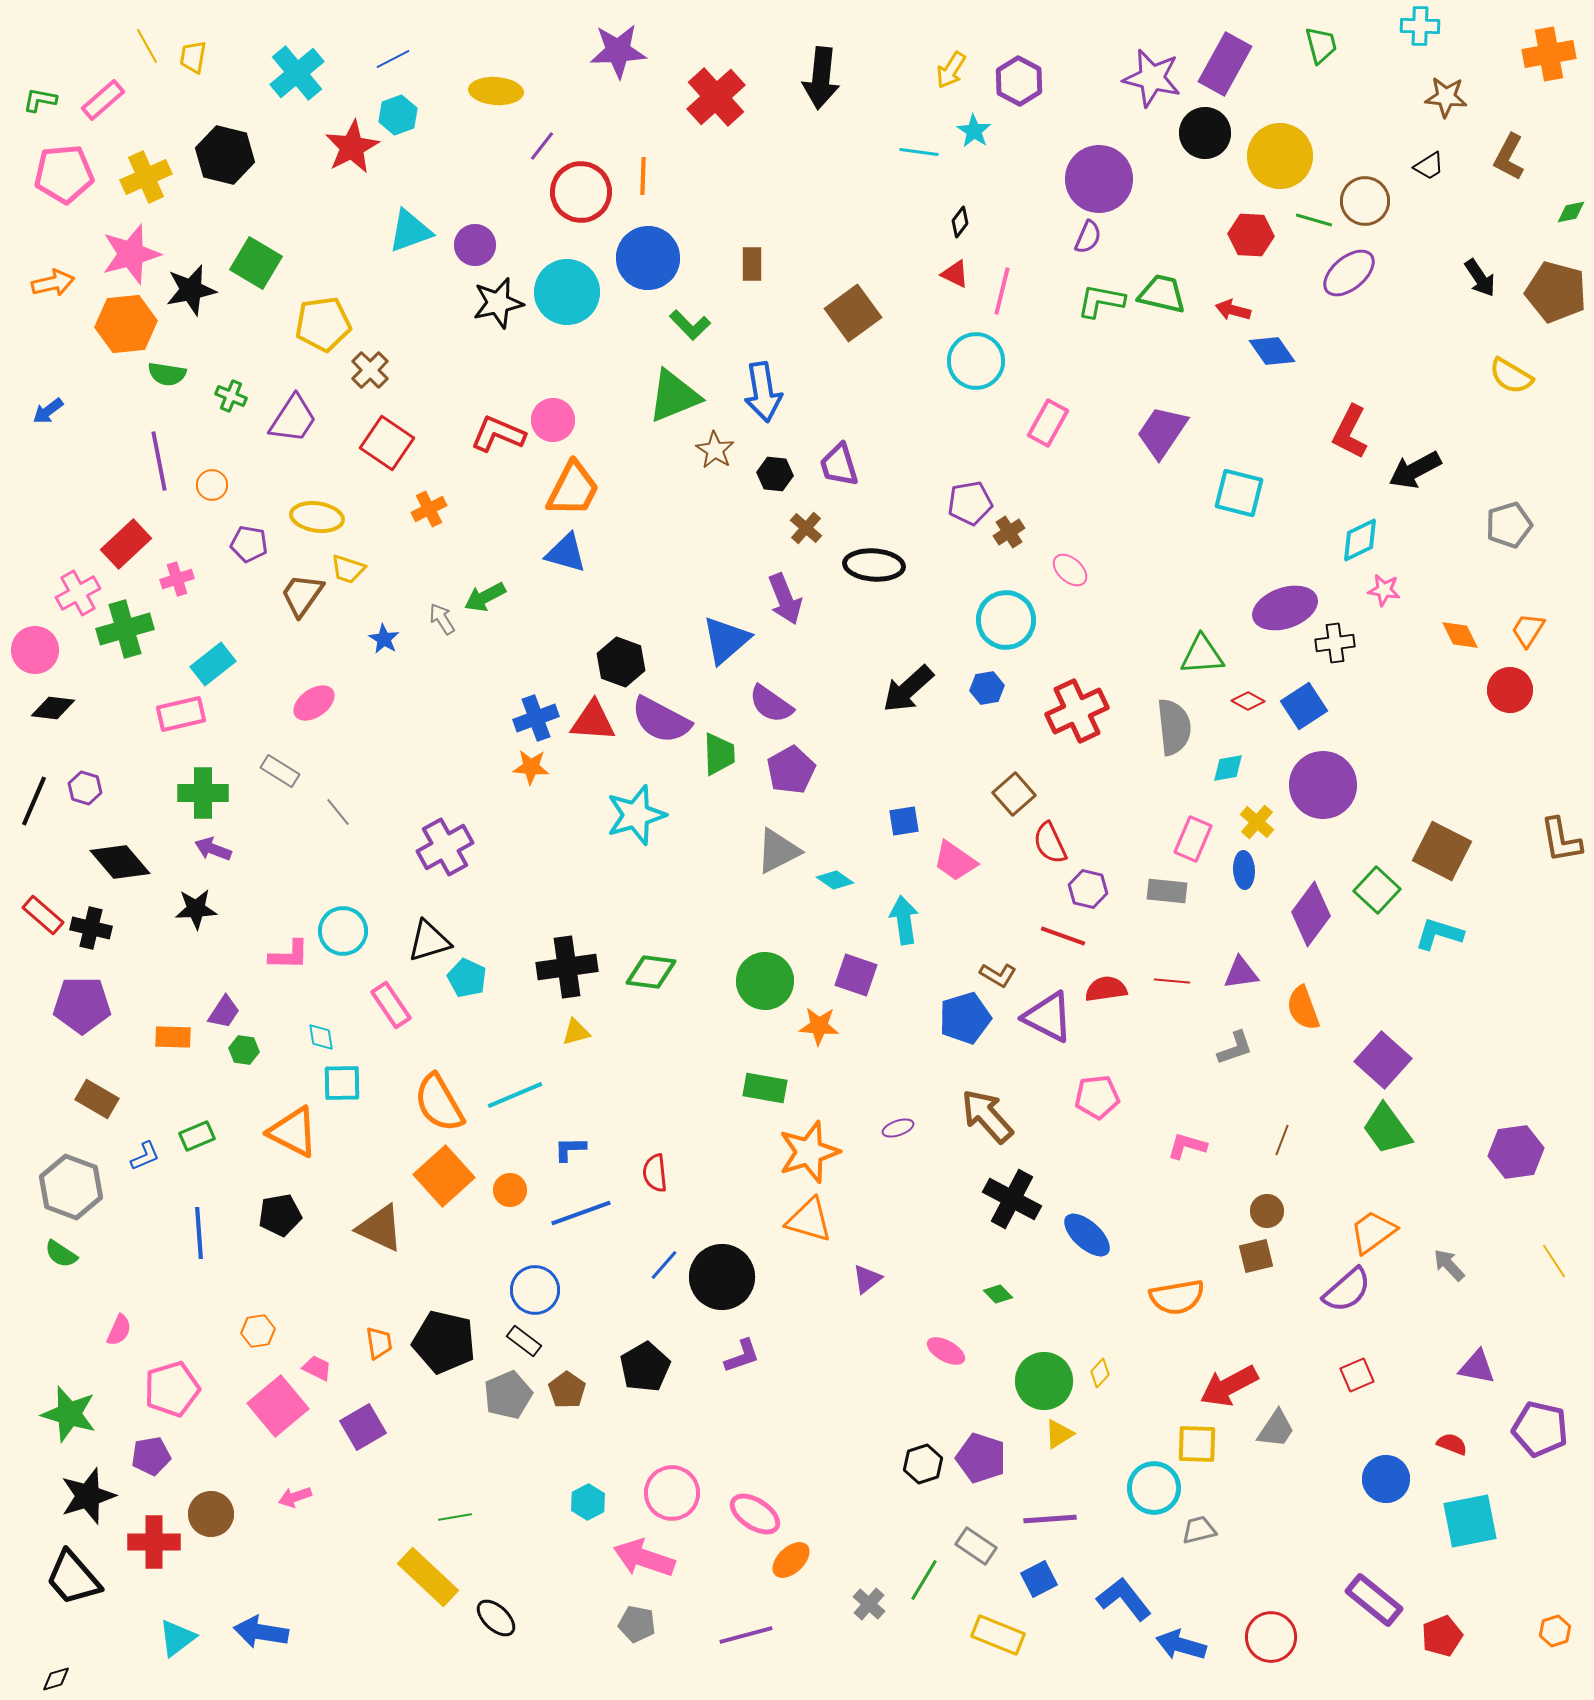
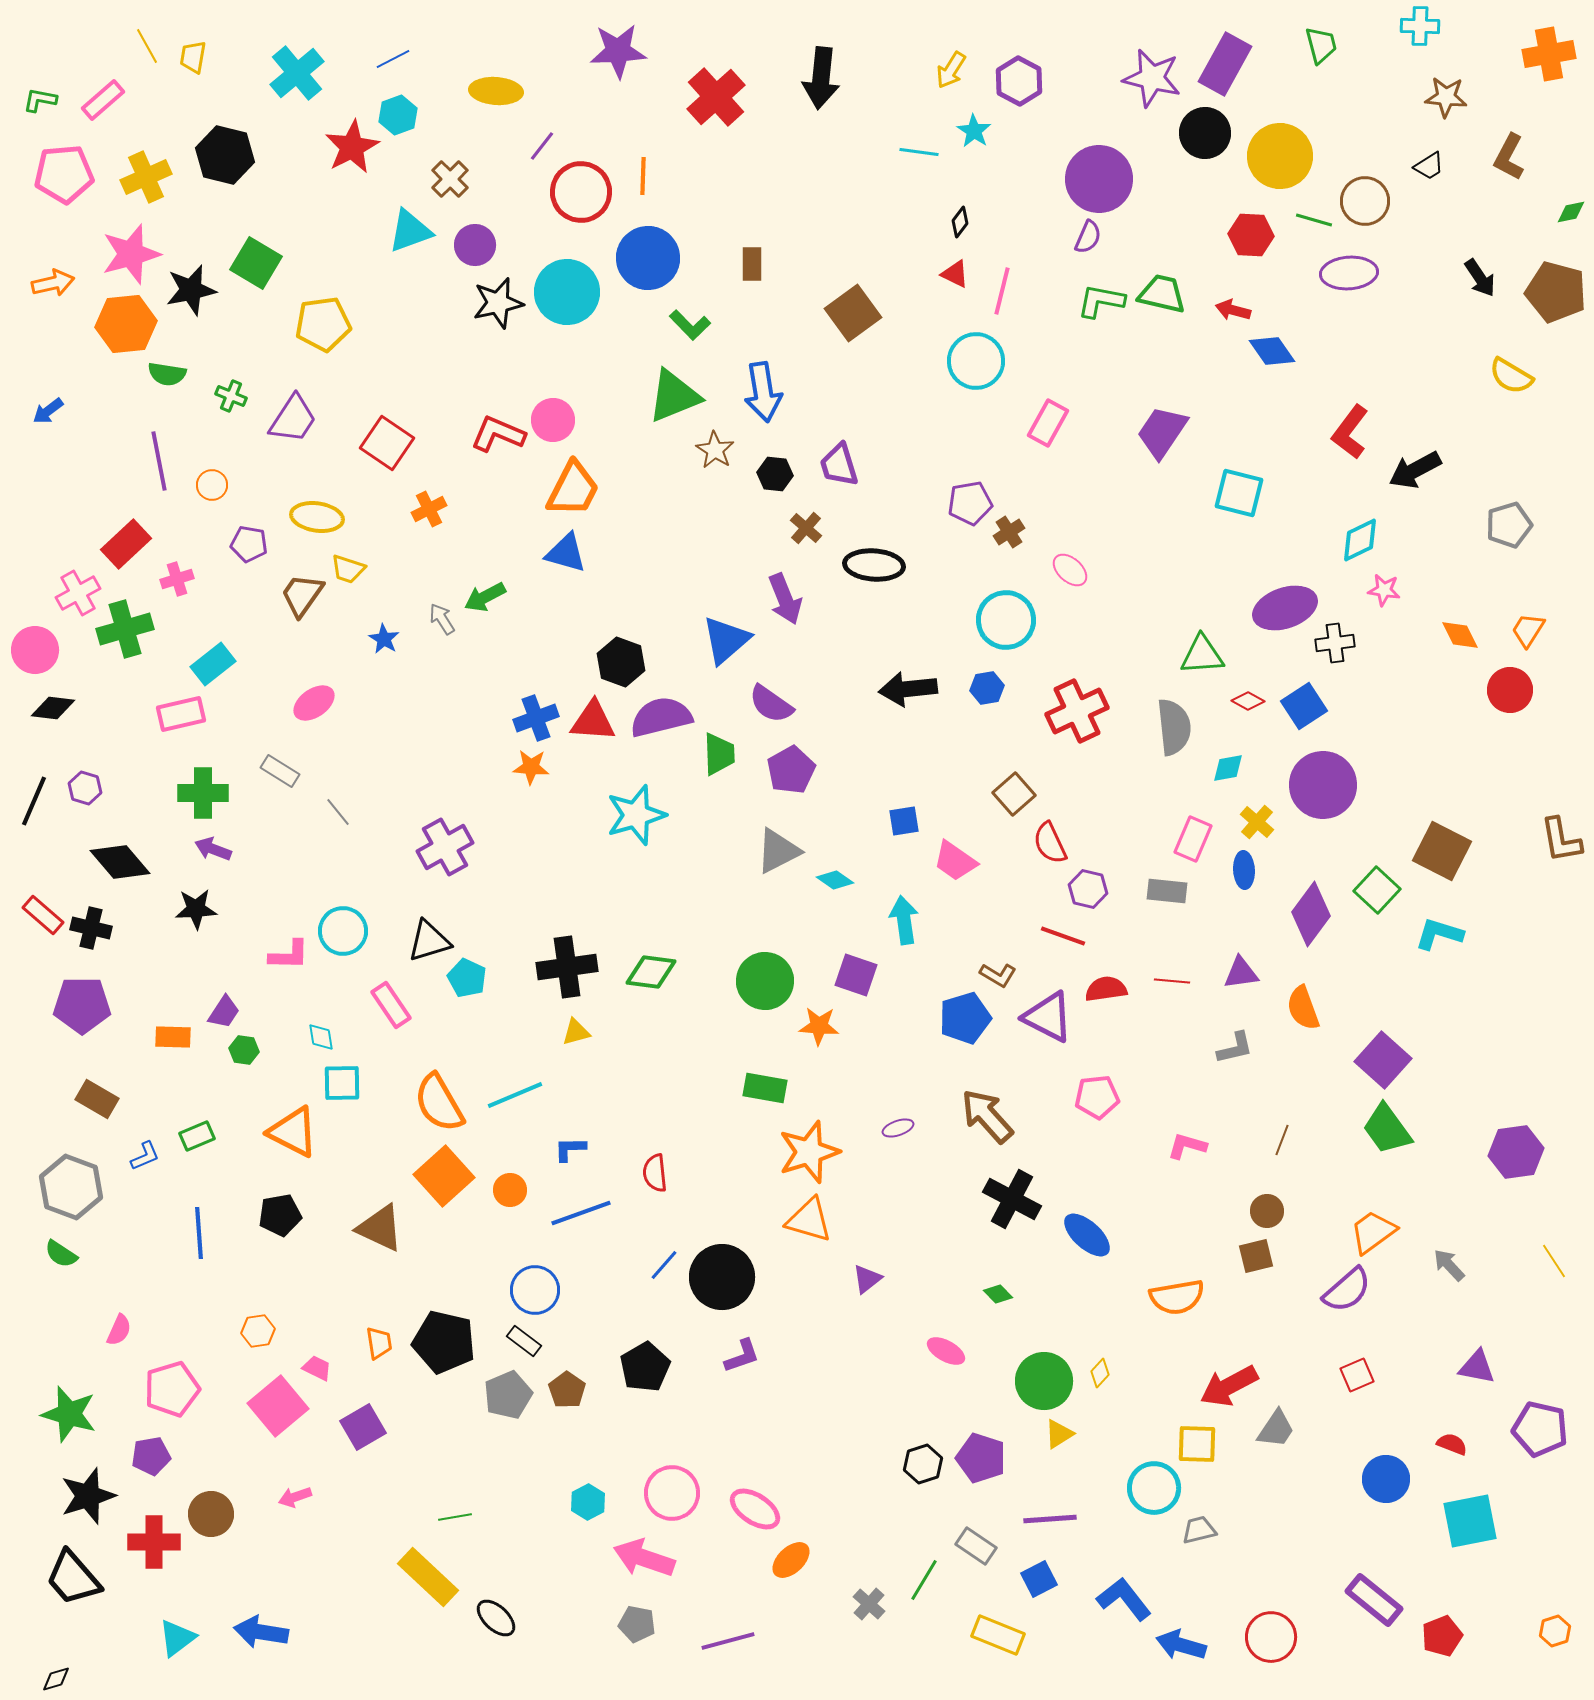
purple ellipse at (1349, 273): rotated 36 degrees clockwise
brown cross at (370, 370): moved 80 px right, 191 px up
red L-shape at (1350, 432): rotated 10 degrees clockwise
black arrow at (908, 689): rotated 36 degrees clockwise
purple semicircle at (661, 720): moved 3 px up; rotated 138 degrees clockwise
gray L-shape at (1235, 1048): rotated 6 degrees clockwise
pink ellipse at (755, 1514): moved 5 px up
purple line at (746, 1635): moved 18 px left, 6 px down
